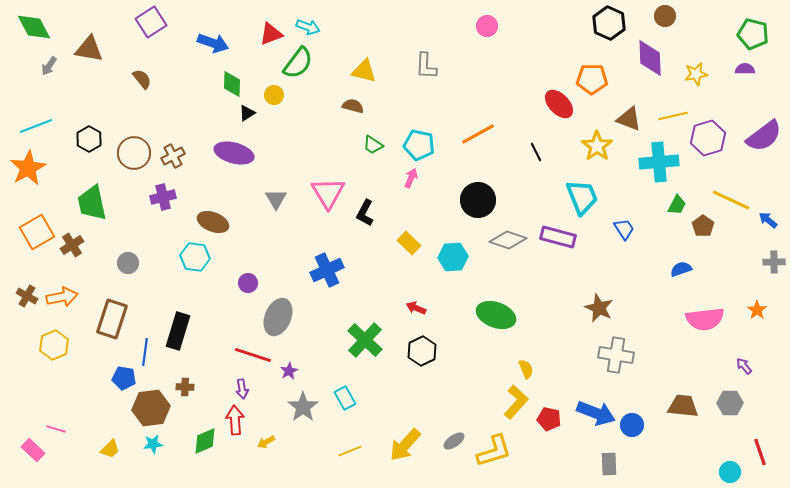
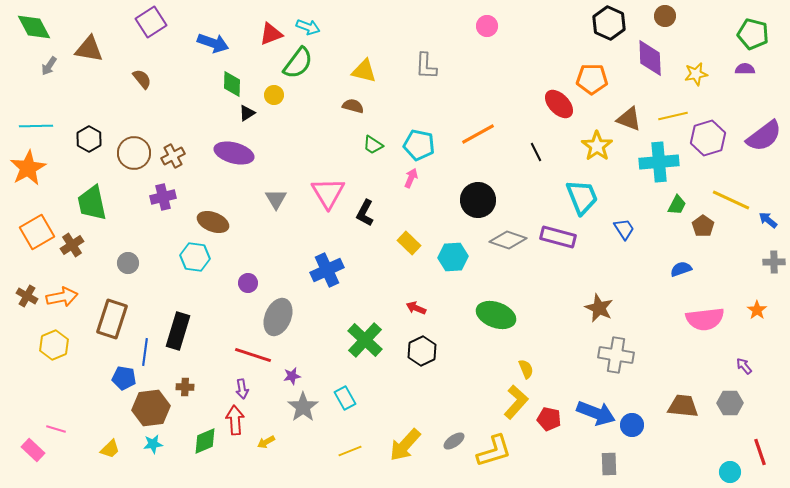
cyan line at (36, 126): rotated 20 degrees clockwise
purple star at (289, 371): moved 3 px right, 5 px down; rotated 18 degrees clockwise
